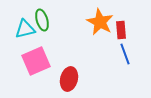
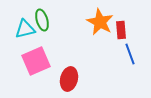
blue line: moved 5 px right
